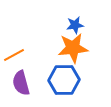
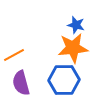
blue star: moved 1 px right; rotated 24 degrees clockwise
